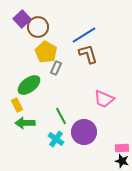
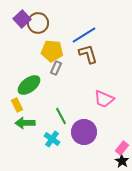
brown circle: moved 4 px up
yellow pentagon: moved 6 px right, 1 px up; rotated 25 degrees counterclockwise
cyan cross: moved 4 px left
pink rectangle: rotated 48 degrees counterclockwise
black star: rotated 16 degrees clockwise
